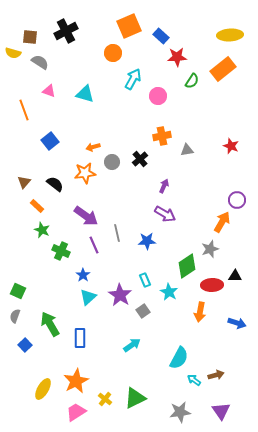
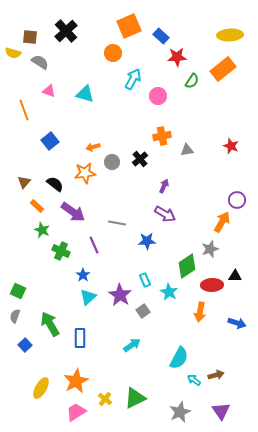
black cross at (66, 31): rotated 15 degrees counterclockwise
purple arrow at (86, 216): moved 13 px left, 4 px up
gray line at (117, 233): moved 10 px up; rotated 66 degrees counterclockwise
yellow ellipse at (43, 389): moved 2 px left, 1 px up
gray star at (180, 412): rotated 15 degrees counterclockwise
